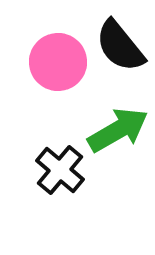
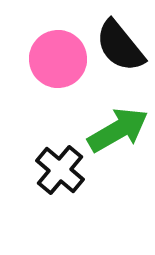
pink circle: moved 3 px up
